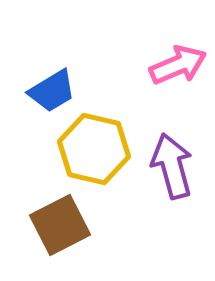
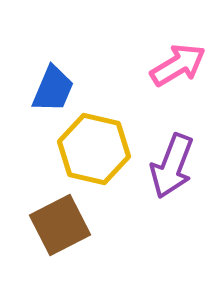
pink arrow: rotated 8 degrees counterclockwise
blue trapezoid: moved 1 px right, 2 px up; rotated 36 degrees counterclockwise
purple arrow: rotated 144 degrees counterclockwise
